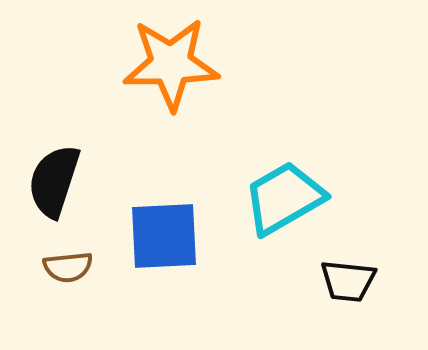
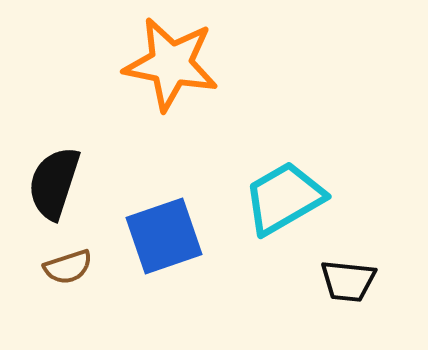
orange star: rotated 12 degrees clockwise
black semicircle: moved 2 px down
blue square: rotated 16 degrees counterclockwise
brown semicircle: rotated 12 degrees counterclockwise
